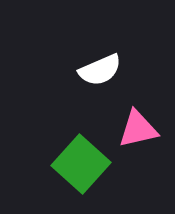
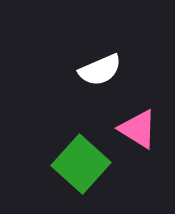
pink triangle: rotated 45 degrees clockwise
